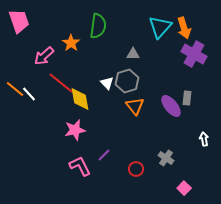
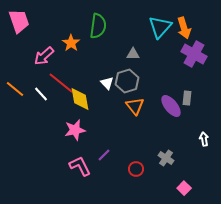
white line: moved 12 px right
